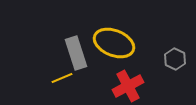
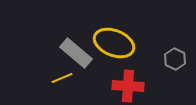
gray rectangle: rotated 32 degrees counterclockwise
red cross: rotated 32 degrees clockwise
